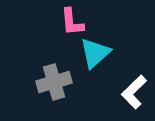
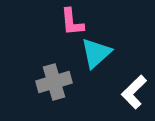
cyan triangle: moved 1 px right
